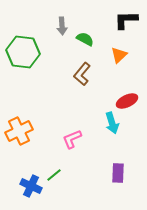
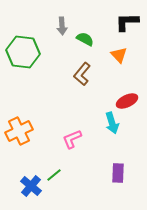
black L-shape: moved 1 px right, 2 px down
orange triangle: rotated 30 degrees counterclockwise
blue cross: rotated 15 degrees clockwise
